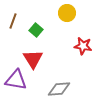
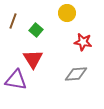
red star: moved 4 px up
gray diamond: moved 17 px right, 15 px up
